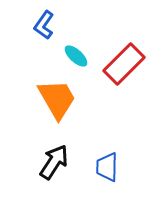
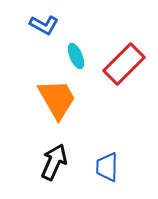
blue L-shape: rotated 96 degrees counterclockwise
cyan ellipse: rotated 25 degrees clockwise
black arrow: rotated 9 degrees counterclockwise
